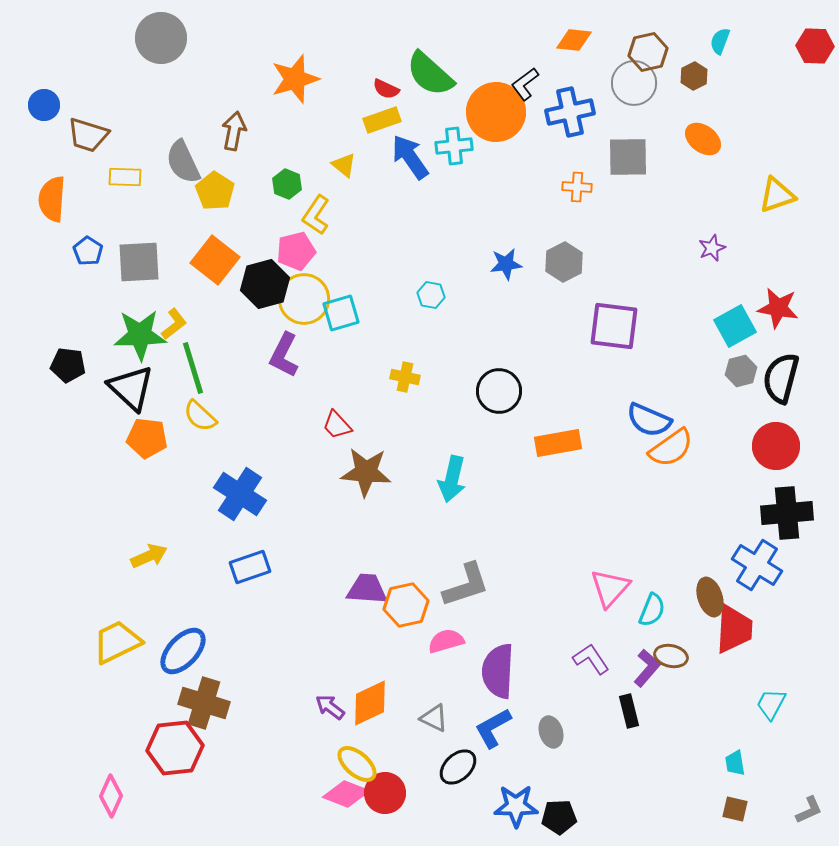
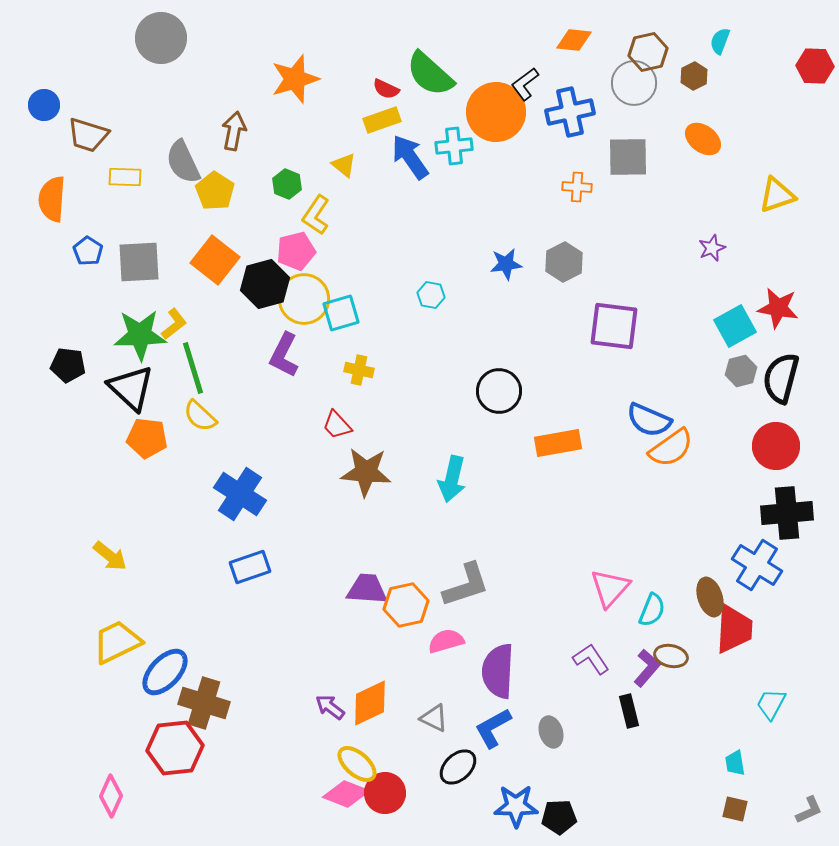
red hexagon at (815, 46): moved 20 px down
yellow cross at (405, 377): moved 46 px left, 7 px up
yellow arrow at (149, 556): moved 39 px left; rotated 63 degrees clockwise
blue ellipse at (183, 651): moved 18 px left, 21 px down
